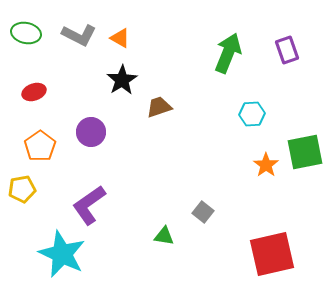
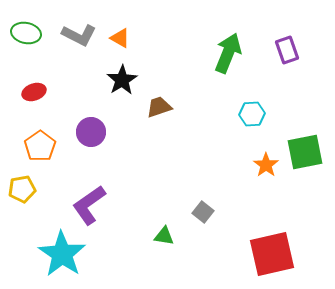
cyan star: rotated 9 degrees clockwise
